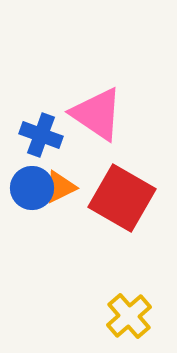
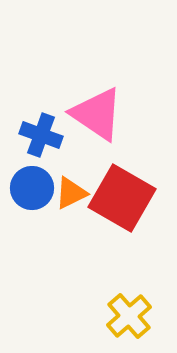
orange triangle: moved 11 px right, 6 px down
